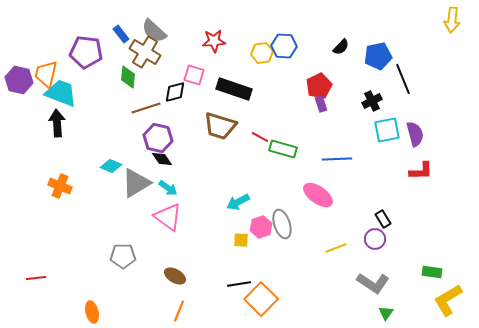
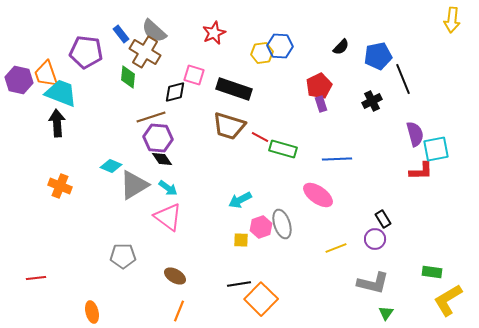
red star at (214, 41): moved 8 px up; rotated 20 degrees counterclockwise
blue hexagon at (284, 46): moved 4 px left
orange trapezoid at (46, 74): rotated 32 degrees counterclockwise
brown line at (146, 108): moved 5 px right, 9 px down
brown trapezoid at (220, 126): moved 9 px right
cyan square at (387, 130): moved 49 px right, 19 px down
purple hexagon at (158, 138): rotated 8 degrees counterclockwise
gray triangle at (136, 183): moved 2 px left, 2 px down
cyan arrow at (238, 202): moved 2 px right, 2 px up
gray L-shape at (373, 283): rotated 20 degrees counterclockwise
